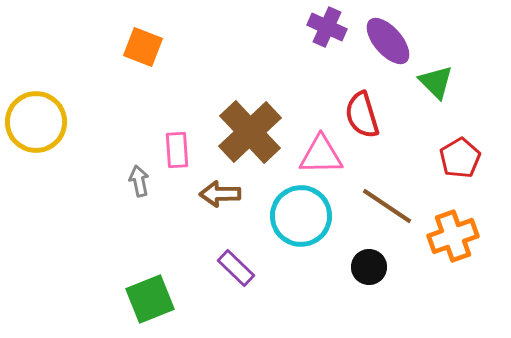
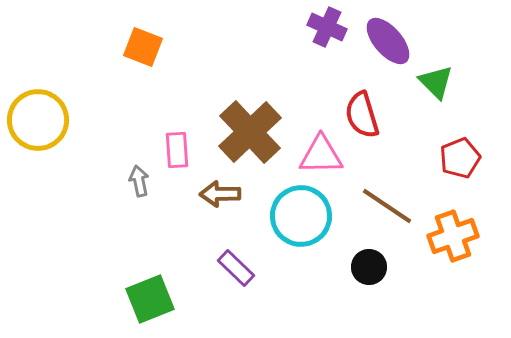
yellow circle: moved 2 px right, 2 px up
red pentagon: rotated 9 degrees clockwise
